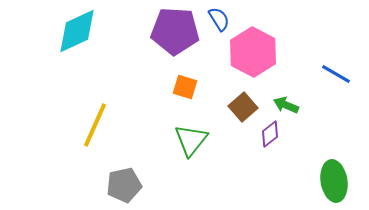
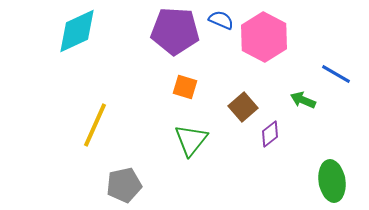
blue semicircle: moved 2 px right, 1 px down; rotated 35 degrees counterclockwise
pink hexagon: moved 11 px right, 15 px up
green arrow: moved 17 px right, 5 px up
green ellipse: moved 2 px left
